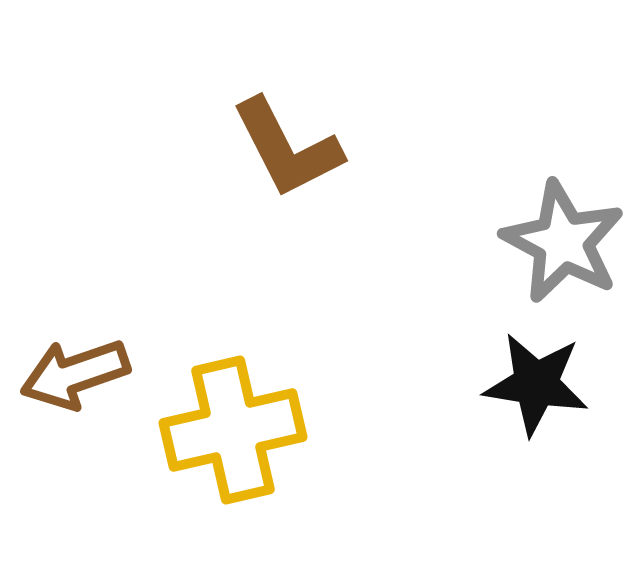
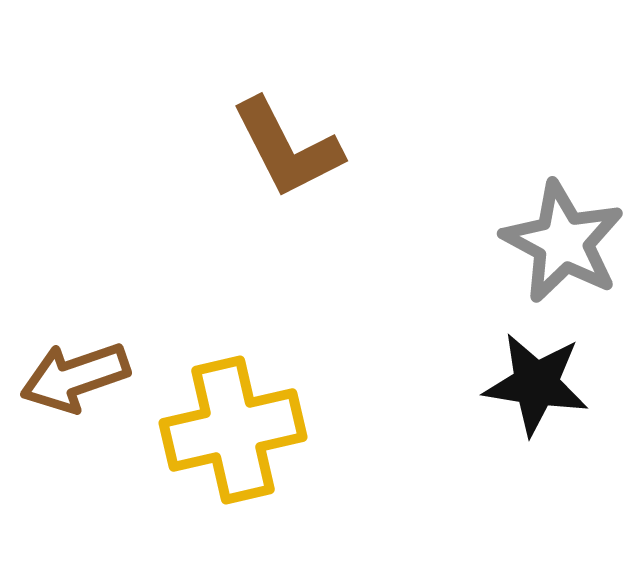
brown arrow: moved 3 px down
